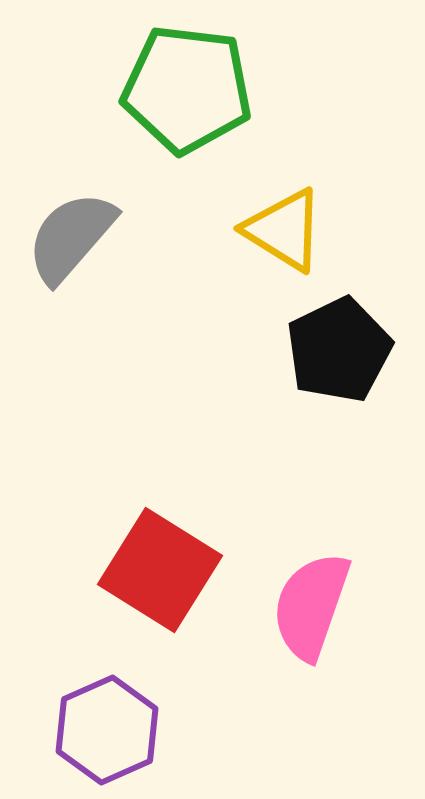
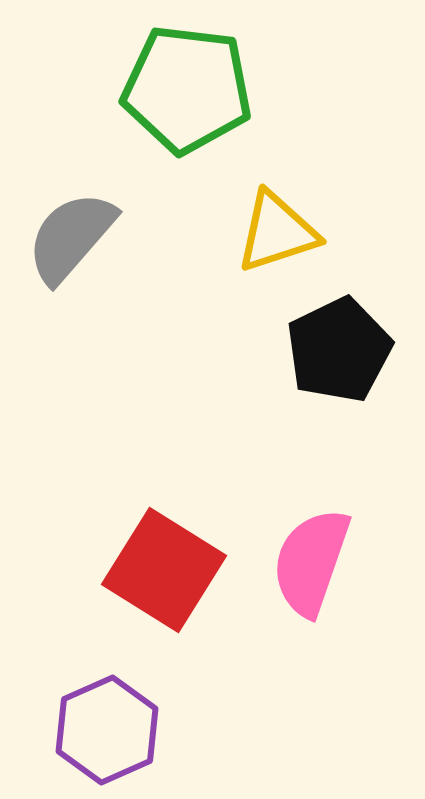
yellow triangle: moved 7 px left, 2 px down; rotated 50 degrees counterclockwise
red square: moved 4 px right
pink semicircle: moved 44 px up
